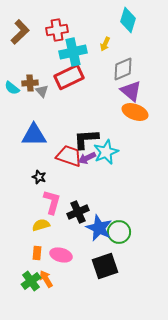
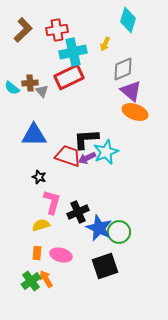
brown L-shape: moved 3 px right, 2 px up
red trapezoid: moved 1 px left
